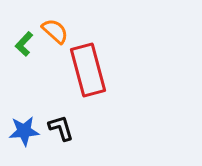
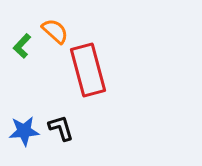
green L-shape: moved 2 px left, 2 px down
